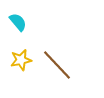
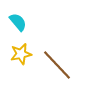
yellow star: moved 6 px up
